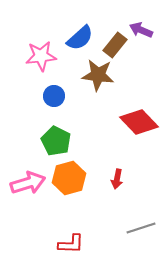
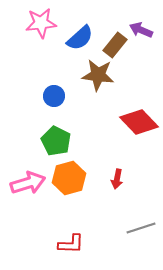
pink star: moved 33 px up
